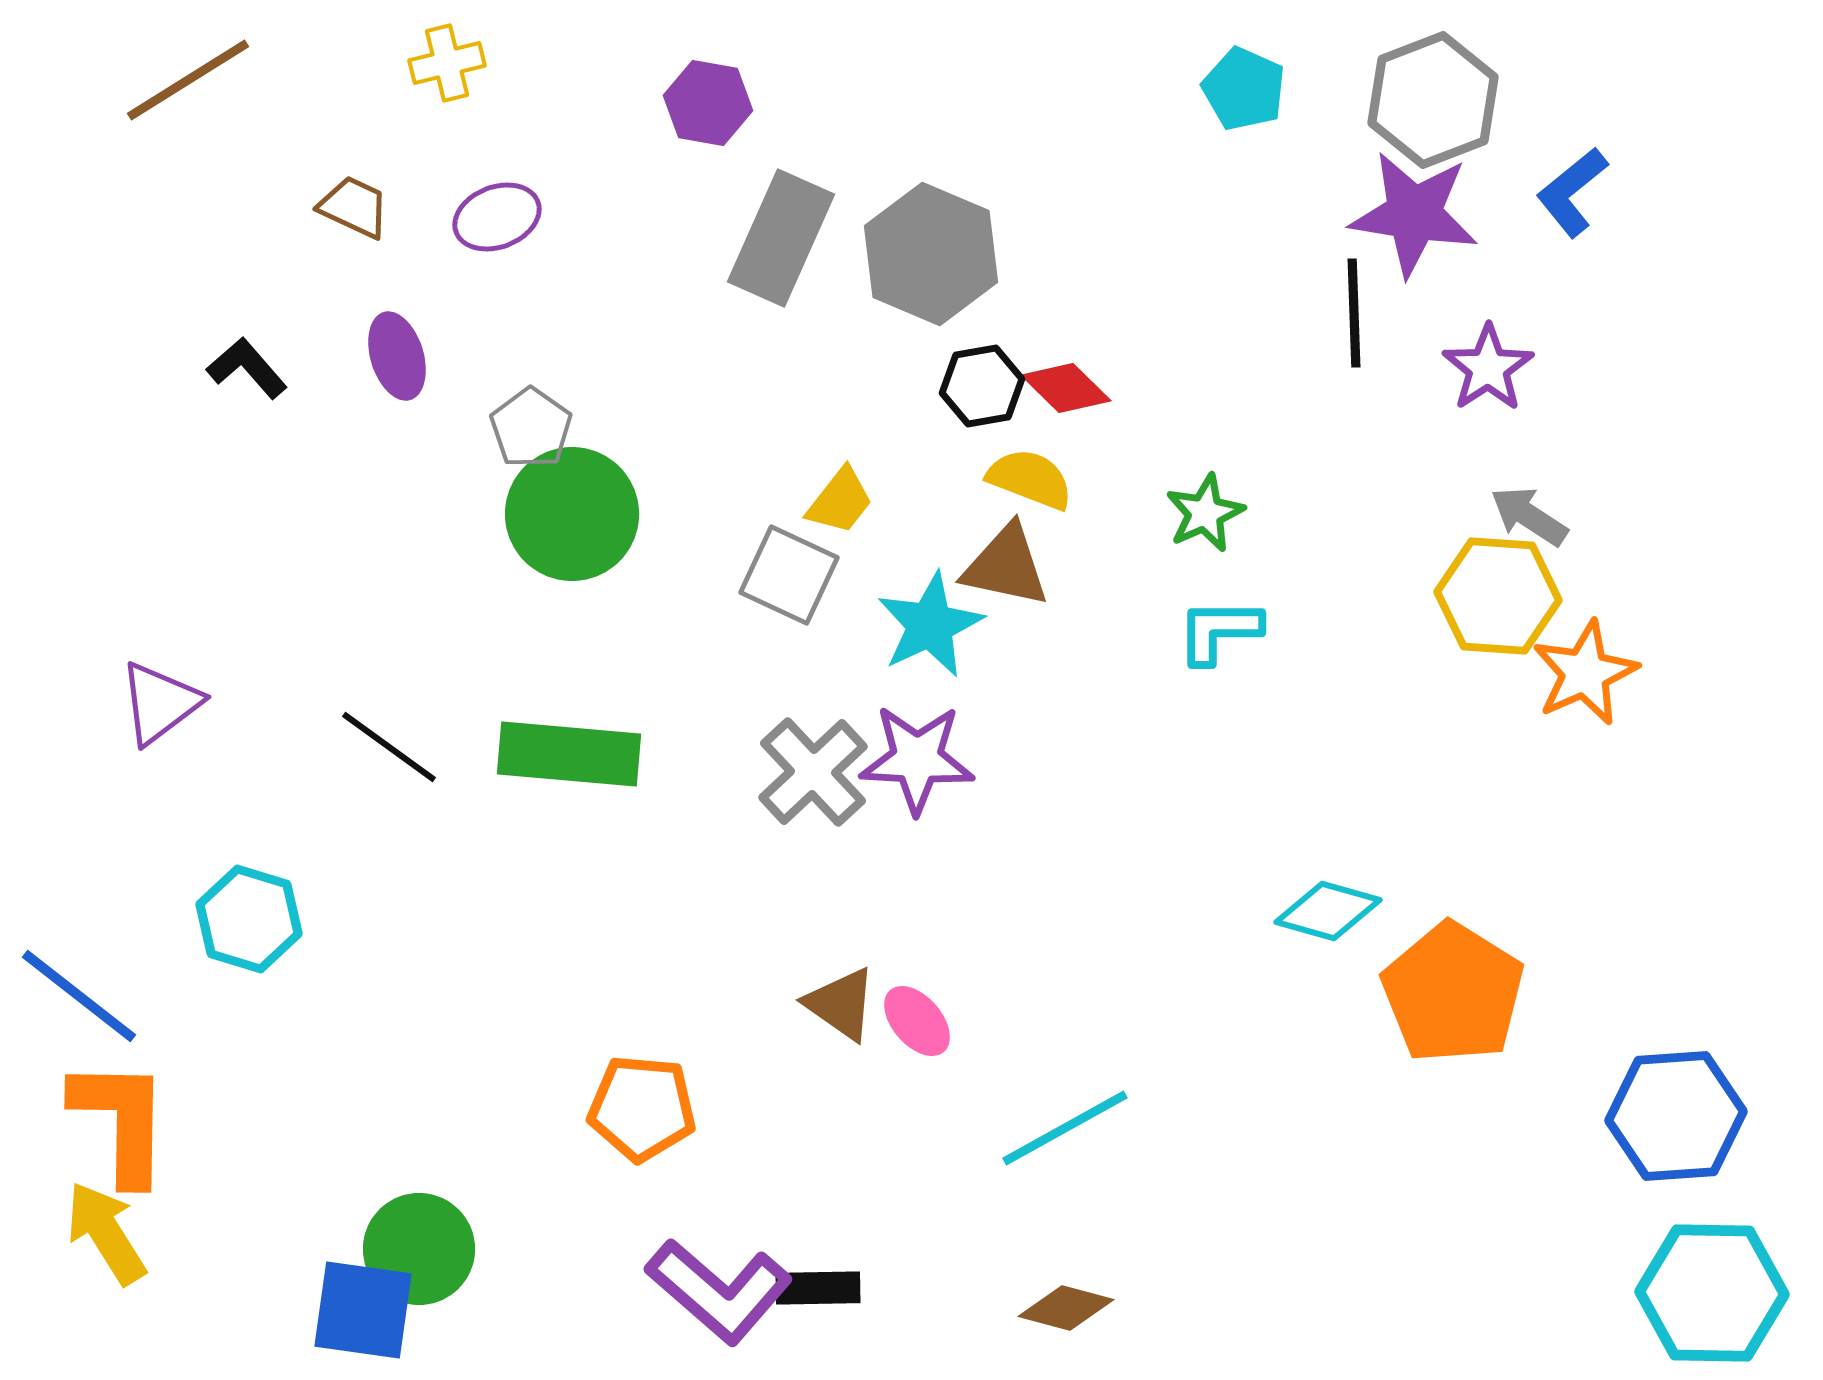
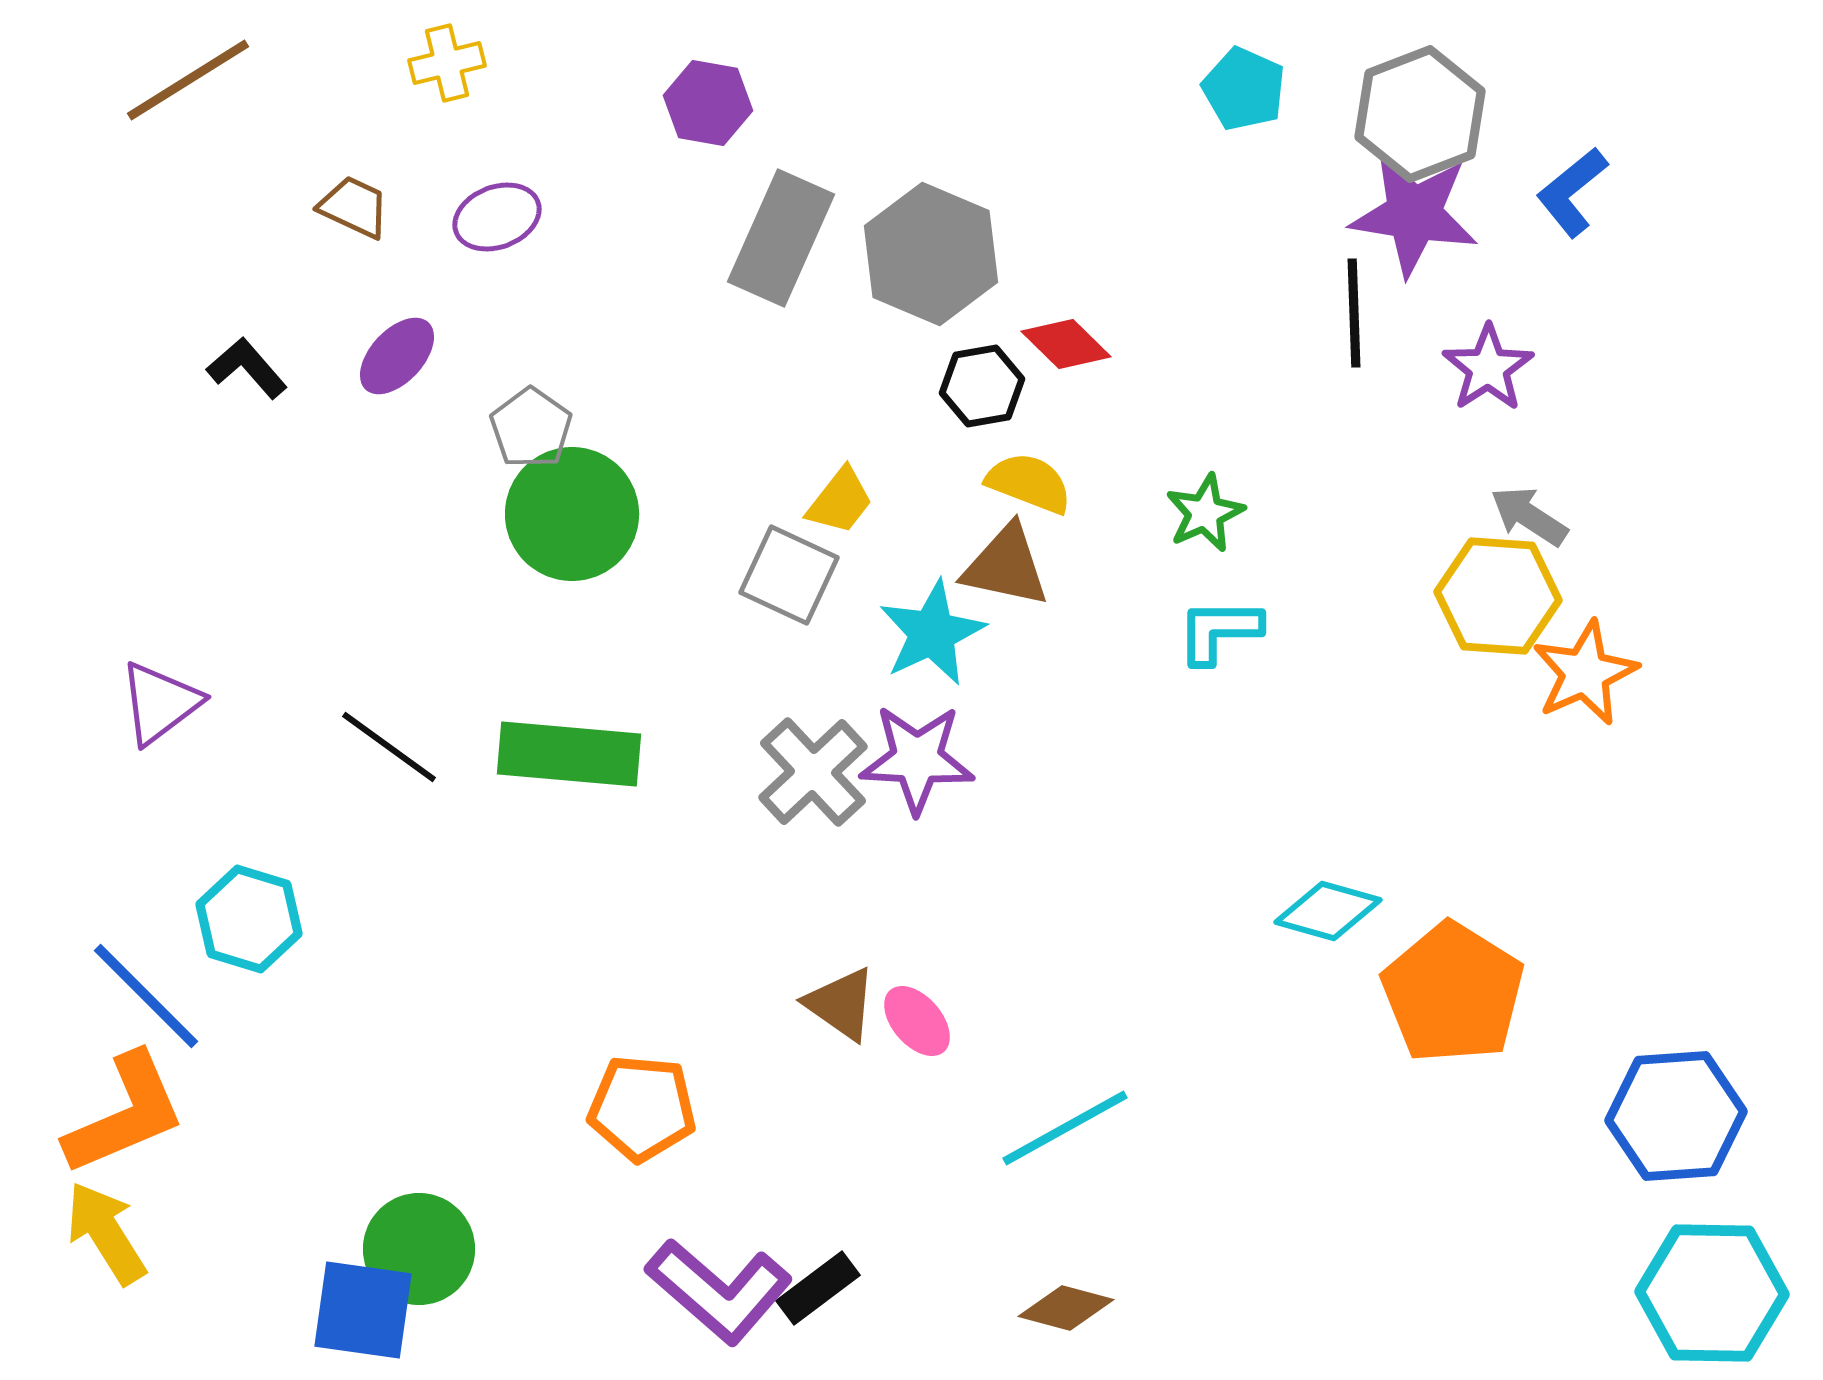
gray hexagon at (1433, 100): moved 13 px left, 14 px down
purple ellipse at (397, 356): rotated 60 degrees clockwise
red diamond at (1066, 388): moved 44 px up
yellow semicircle at (1030, 479): moved 1 px left, 4 px down
cyan star at (930, 625): moved 2 px right, 8 px down
blue line at (79, 996): moved 67 px right; rotated 7 degrees clockwise
orange L-shape at (121, 1121): moved 4 px right, 7 px up; rotated 66 degrees clockwise
black rectangle at (818, 1288): rotated 36 degrees counterclockwise
